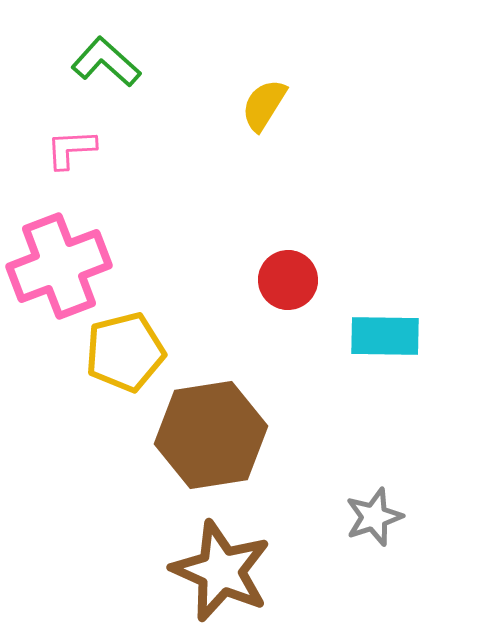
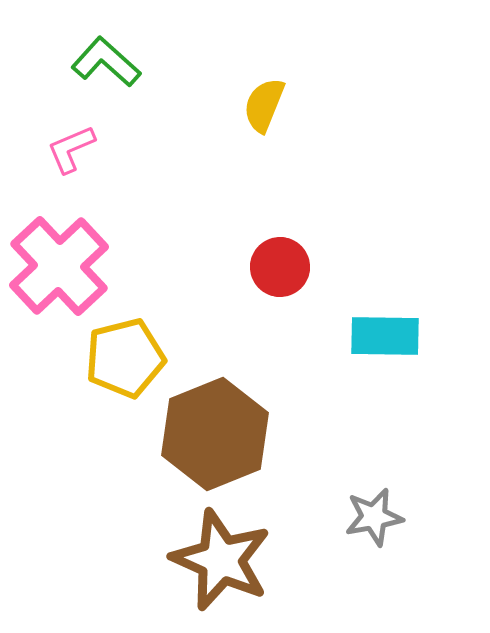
yellow semicircle: rotated 10 degrees counterclockwise
pink L-shape: rotated 20 degrees counterclockwise
pink cross: rotated 22 degrees counterclockwise
red circle: moved 8 px left, 13 px up
yellow pentagon: moved 6 px down
brown hexagon: moved 4 px right, 1 px up; rotated 13 degrees counterclockwise
gray star: rotated 8 degrees clockwise
brown star: moved 11 px up
